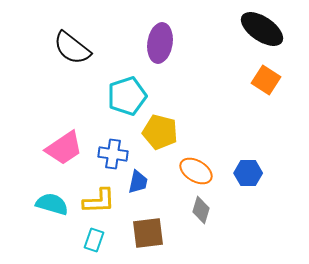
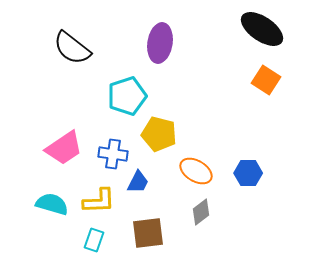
yellow pentagon: moved 1 px left, 2 px down
blue trapezoid: rotated 15 degrees clockwise
gray diamond: moved 2 px down; rotated 36 degrees clockwise
